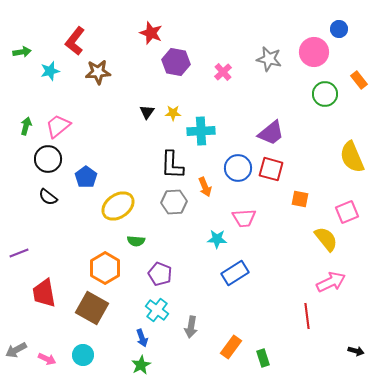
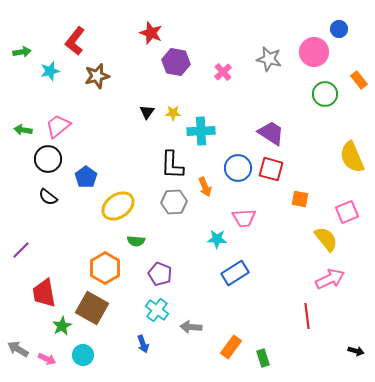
brown star at (98, 72): moved 1 px left, 4 px down; rotated 10 degrees counterclockwise
green arrow at (26, 126): moved 3 px left, 4 px down; rotated 96 degrees counterclockwise
purple trapezoid at (271, 133): rotated 108 degrees counterclockwise
purple line at (19, 253): moved 2 px right, 3 px up; rotated 24 degrees counterclockwise
pink arrow at (331, 282): moved 1 px left, 3 px up
gray arrow at (191, 327): rotated 85 degrees clockwise
blue arrow at (142, 338): moved 1 px right, 6 px down
gray arrow at (16, 350): moved 2 px right, 1 px up; rotated 60 degrees clockwise
green star at (141, 365): moved 79 px left, 39 px up
